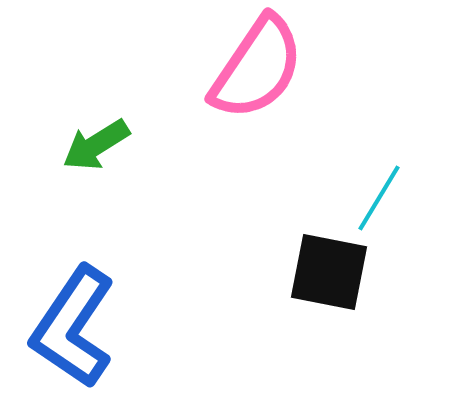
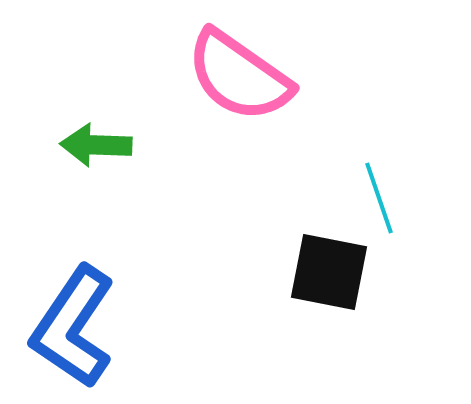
pink semicircle: moved 18 px left, 8 px down; rotated 91 degrees clockwise
green arrow: rotated 34 degrees clockwise
cyan line: rotated 50 degrees counterclockwise
